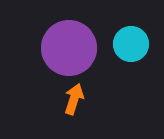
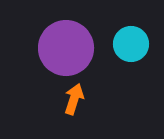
purple circle: moved 3 px left
